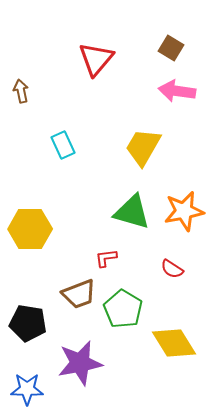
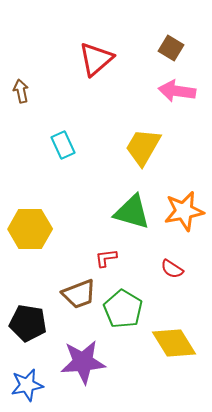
red triangle: rotated 9 degrees clockwise
purple star: moved 3 px right, 1 px up; rotated 6 degrees clockwise
blue star: moved 4 px up; rotated 12 degrees counterclockwise
